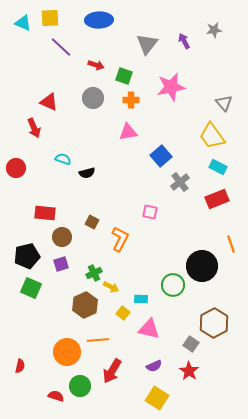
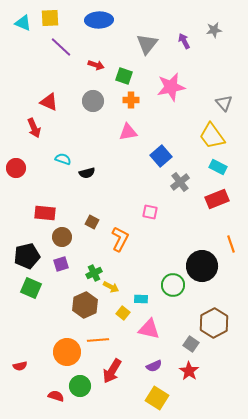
gray circle at (93, 98): moved 3 px down
red semicircle at (20, 366): rotated 64 degrees clockwise
